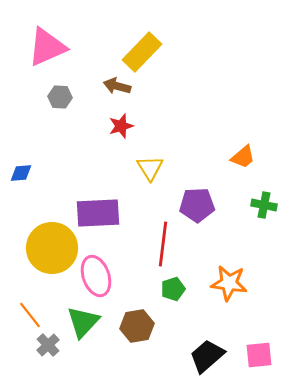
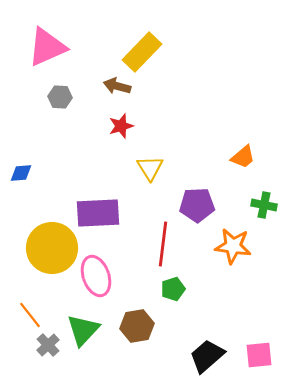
orange star: moved 4 px right, 37 px up
green triangle: moved 8 px down
